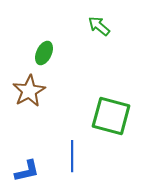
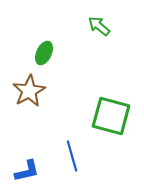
blue line: rotated 16 degrees counterclockwise
